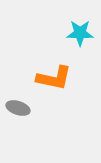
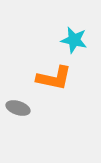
cyan star: moved 6 px left, 7 px down; rotated 12 degrees clockwise
